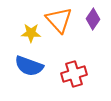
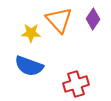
red cross: moved 2 px right, 10 px down
